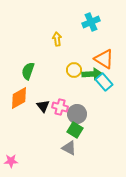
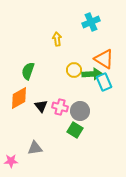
cyan rectangle: rotated 18 degrees clockwise
black triangle: moved 2 px left
gray circle: moved 3 px right, 3 px up
gray triangle: moved 34 px left; rotated 35 degrees counterclockwise
